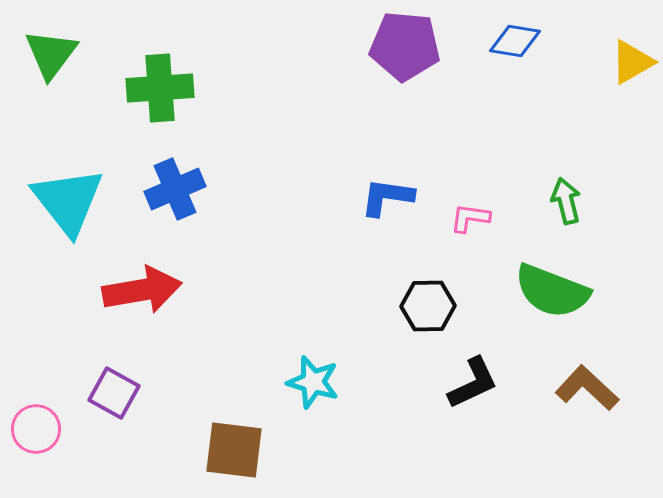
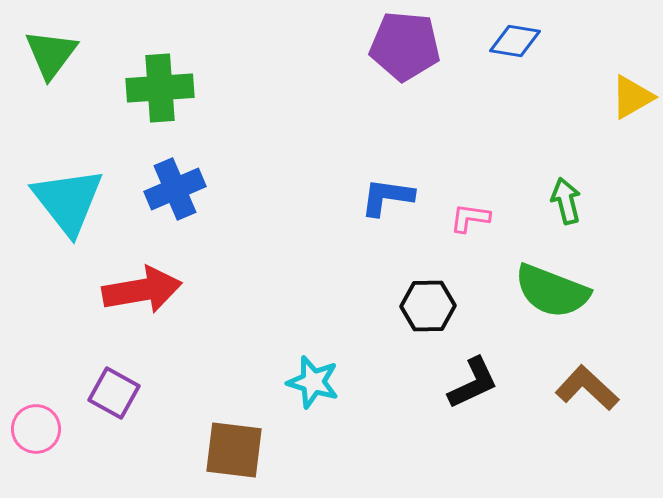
yellow triangle: moved 35 px down
